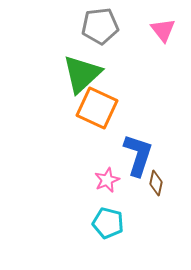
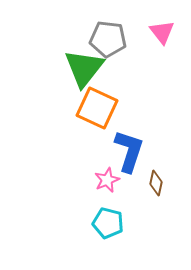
gray pentagon: moved 8 px right, 13 px down; rotated 12 degrees clockwise
pink triangle: moved 1 px left, 2 px down
green triangle: moved 2 px right, 6 px up; rotated 9 degrees counterclockwise
blue L-shape: moved 9 px left, 4 px up
